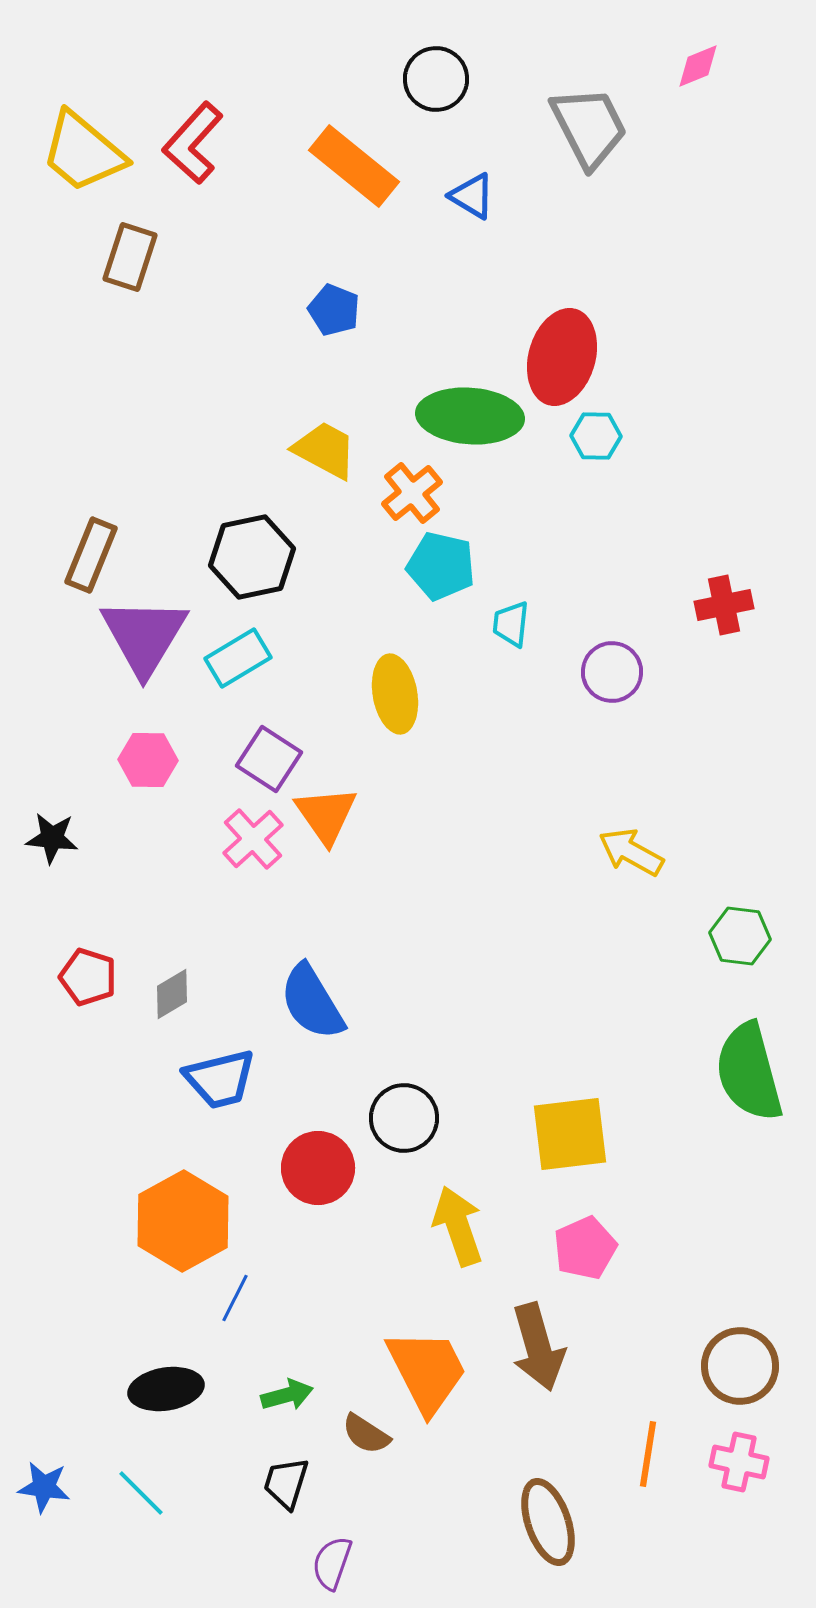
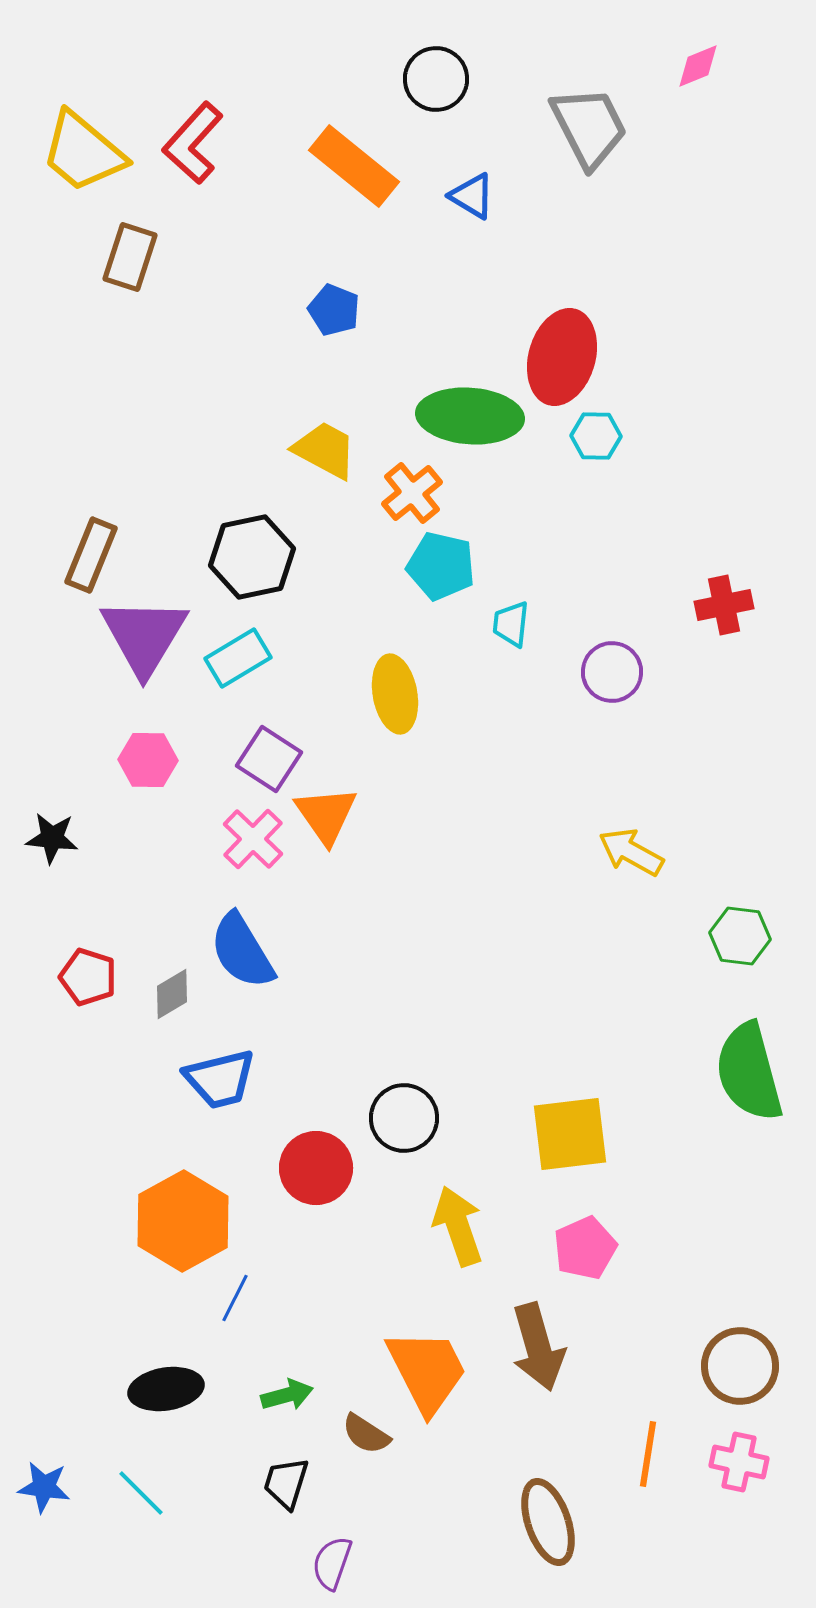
pink cross at (253, 839): rotated 4 degrees counterclockwise
blue semicircle at (312, 1002): moved 70 px left, 51 px up
red circle at (318, 1168): moved 2 px left
